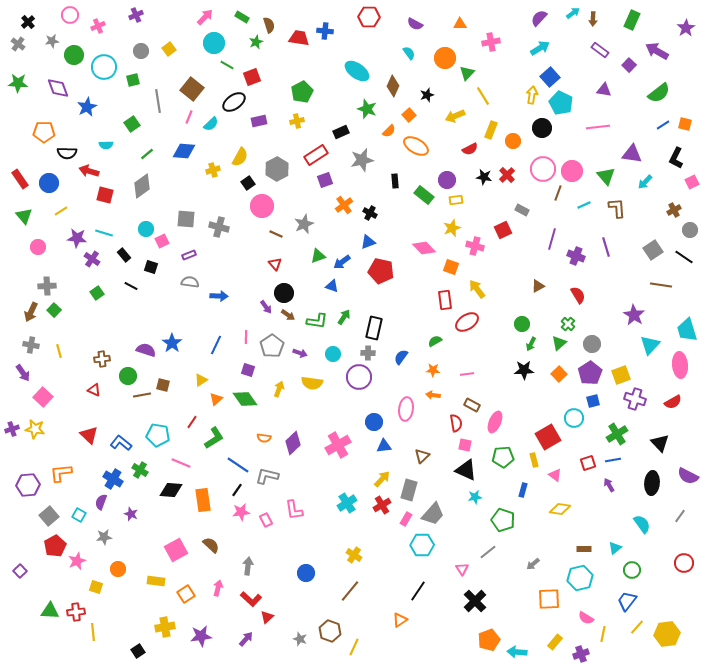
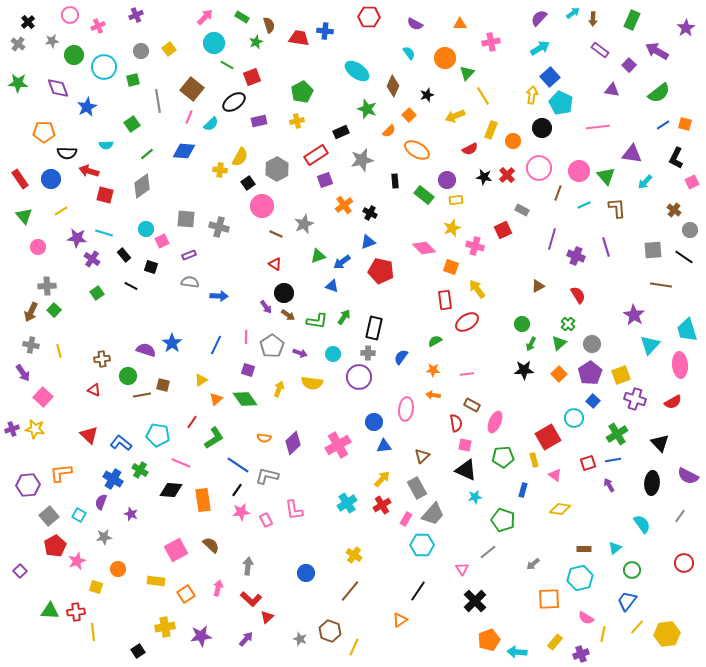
purple triangle at (604, 90): moved 8 px right
orange ellipse at (416, 146): moved 1 px right, 4 px down
pink circle at (543, 169): moved 4 px left, 1 px up
yellow cross at (213, 170): moved 7 px right; rotated 24 degrees clockwise
pink circle at (572, 171): moved 7 px right
blue circle at (49, 183): moved 2 px right, 4 px up
brown cross at (674, 210): rotated 24 degrees counterclockwise
gray square at (653, 250): rotated 30 degrees clockwise
red triangle at (275, 264): rotated 16 degrees counterclockwise
blue square at (593, 401): rotated 32 degrees counterclockwise
gray rectangle at (409, 490): moved 8 px right, 2 px up; rotated 45 degrees counterclockwise
